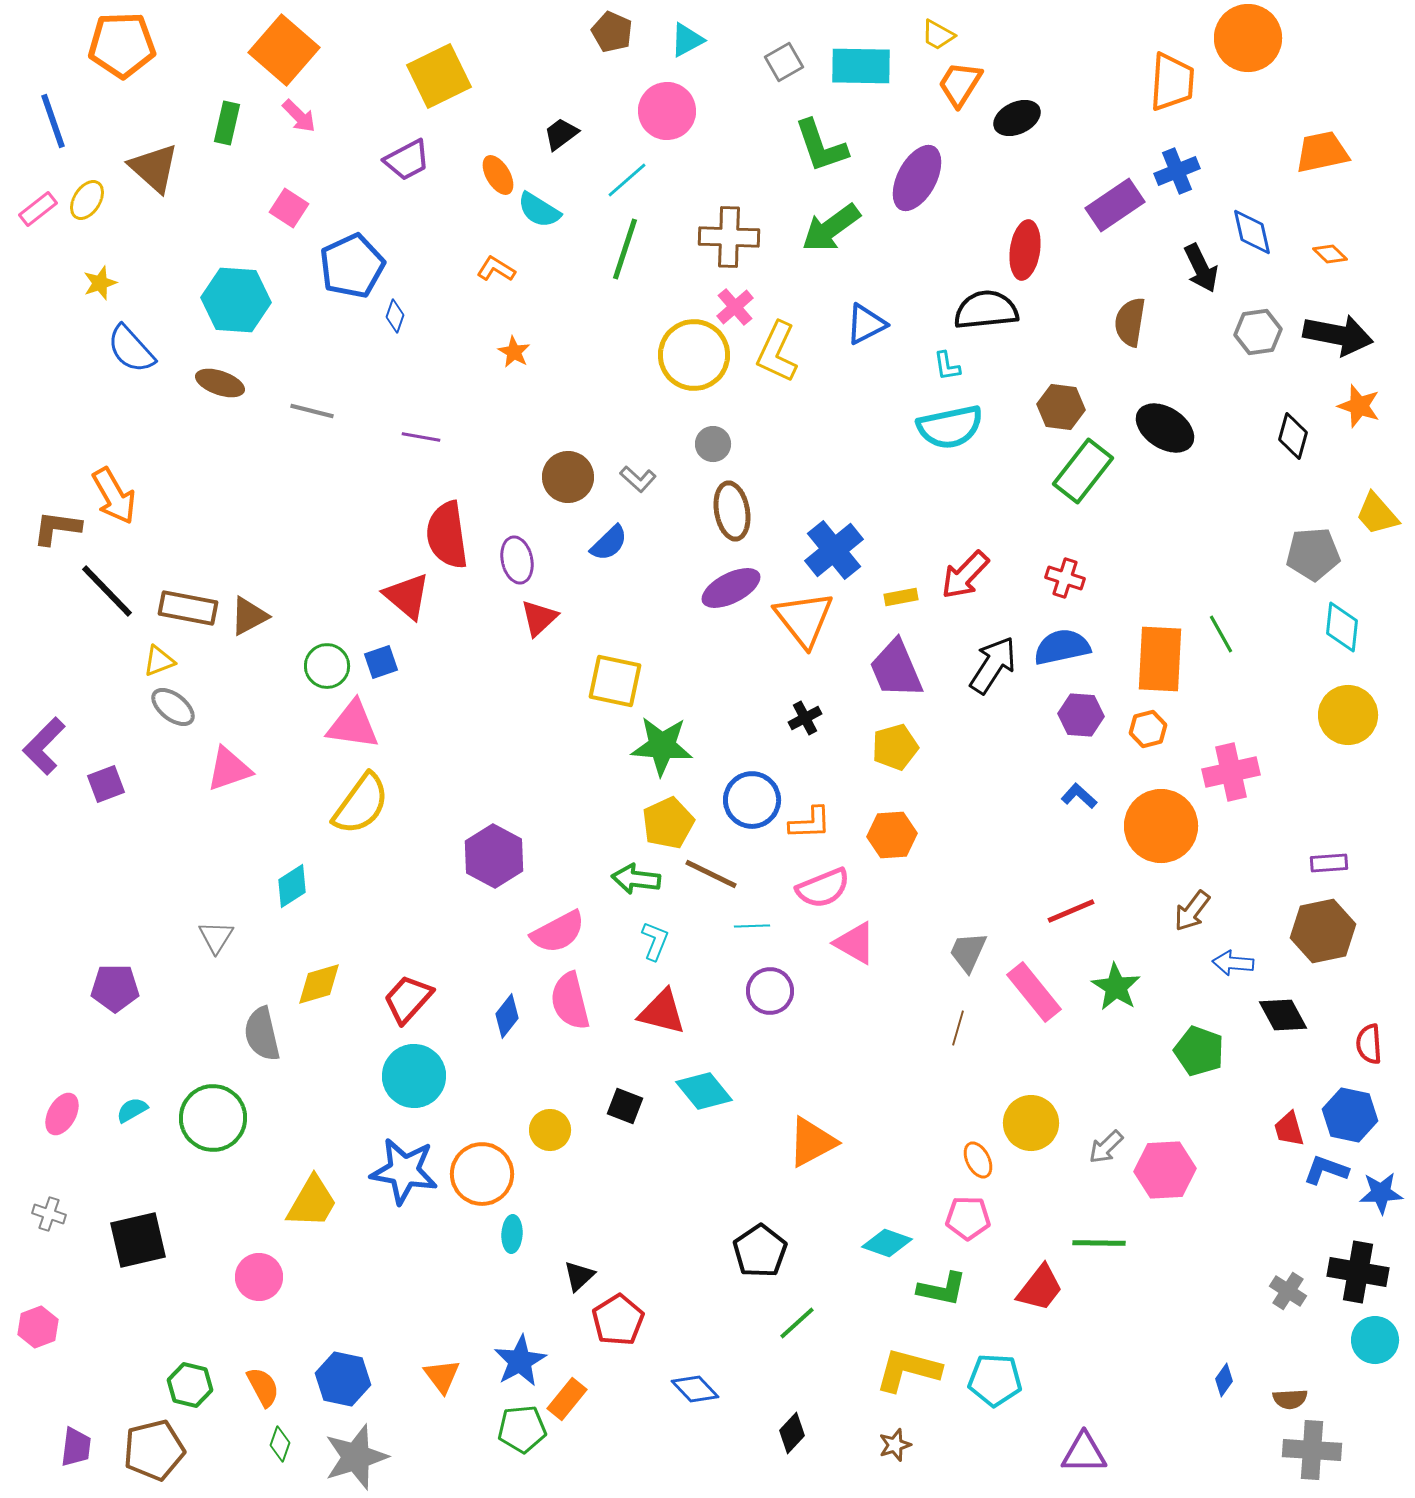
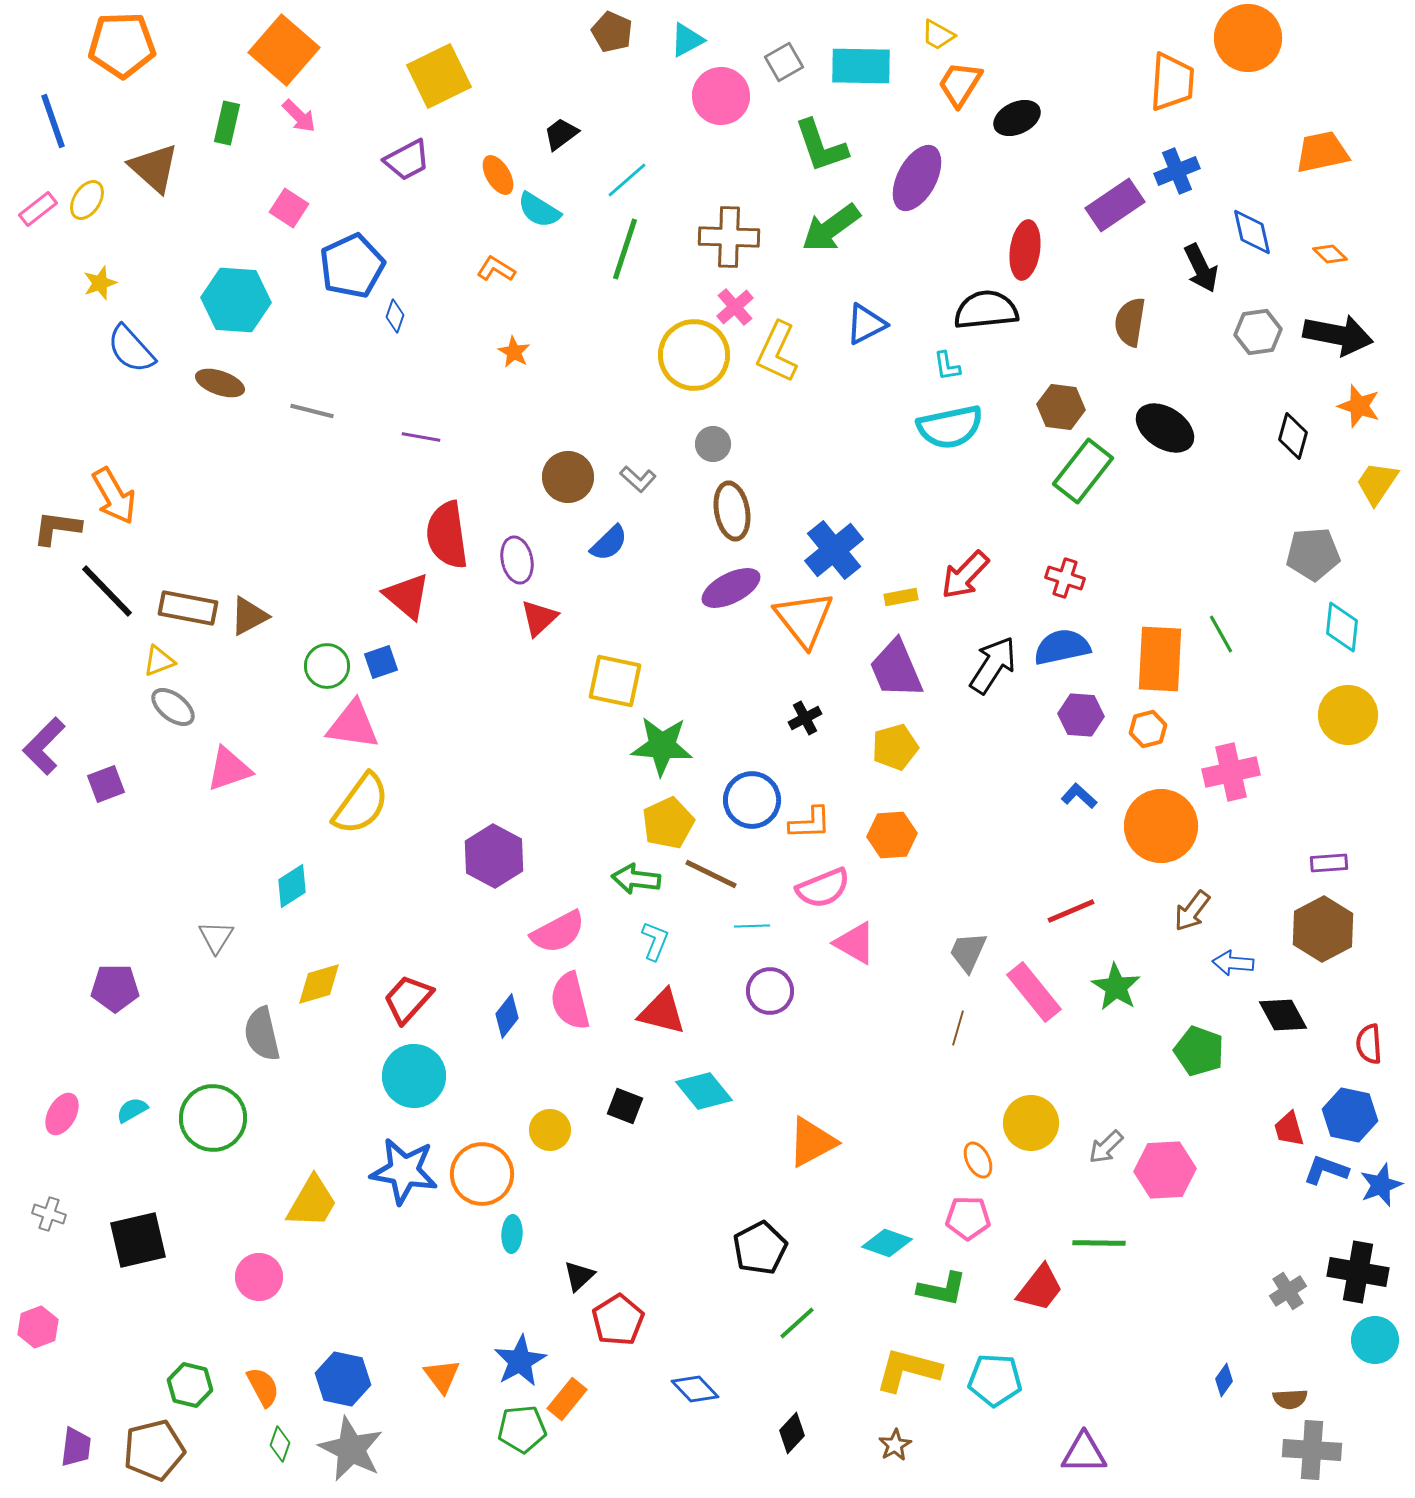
pink circle at (667, 111): moved 54 px right, 15 px up
yellow trapezoid at (1377, 514): moved 31 px up; rotated 75 degrees clockwise
brown hexagon at (1323, 931): moved 2 px up; rotated 16 degrees counterclockwise
blue star at (1381, 1193): moved 8 px up; rotated 18 degrees counterclockwise
black pentagon at (760, 1251): moved 3 px up; rotated 6 degrees clockwise
gray cross at (1288, 1291): rotated 24 degrees clockwise
brown star at (895, 1445): rotated 12 degrees counterclockwise
gray star at (356, 1457): moved 5 px left, 8 px up; rotated 28 degrees counterclockwise
